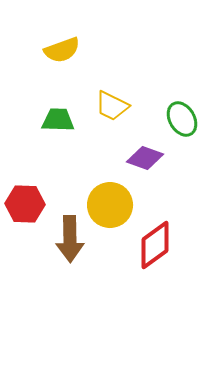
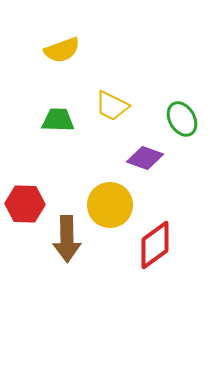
brown arrow: moved 3 px left
